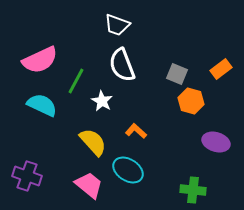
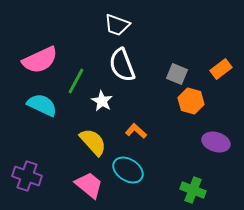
green cross: rotated 15 degrees clockwise
